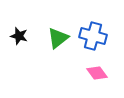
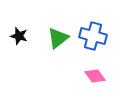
pink diamond: moved 2 px left, 3 px down
